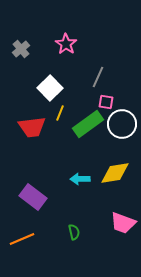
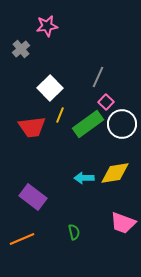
pink star: moved 19 px left, 18 px up; rotated 30 degrees clockwise
pink square: rotated 35 degrees clockwise
yellow line: moved 2 px down
cyan arrow: moved 4 px right, 1 px up
